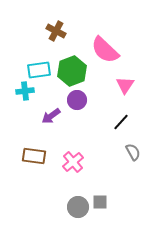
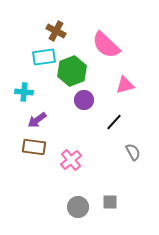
pink semicircle: moved 1 px right, 5 px up
cyan rectangle: moved 5 px right, 13 px up
pink triangle: rotated 42 degrees clockwise
cyan cross: moved 1 px left, 1 px down; rotated 12 degrees clockwise
purple circle: moved 7 px right
purple arrow: moved 14 px left, 4 px down
black line: moved 7 px left
brown rectangle: moved 9 px up
pink cross: moved 2 px left, 2 px up
gray square: moved 10 px right
